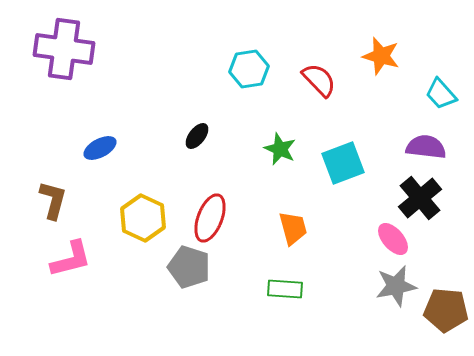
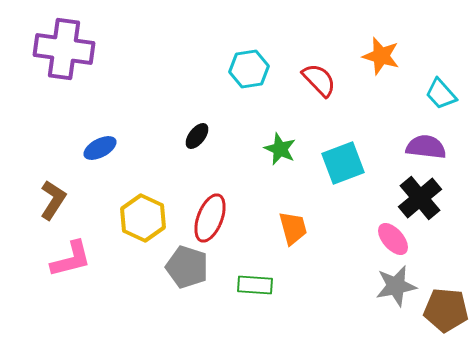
brown L-shape: rotated 18 degrees clockwise
gray pentagon: moved 2 px left
green rectangle: moved 30 px left, 4 px up
